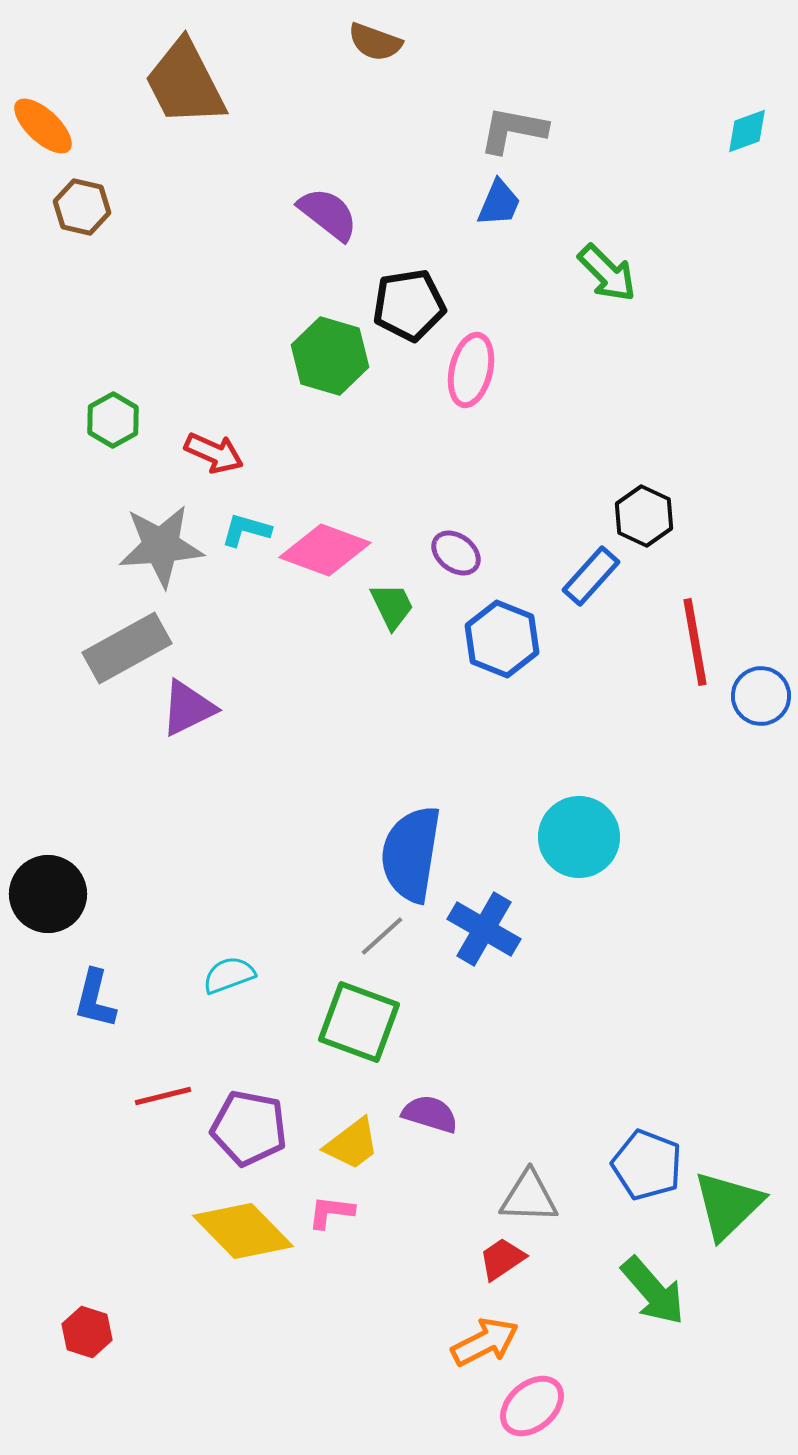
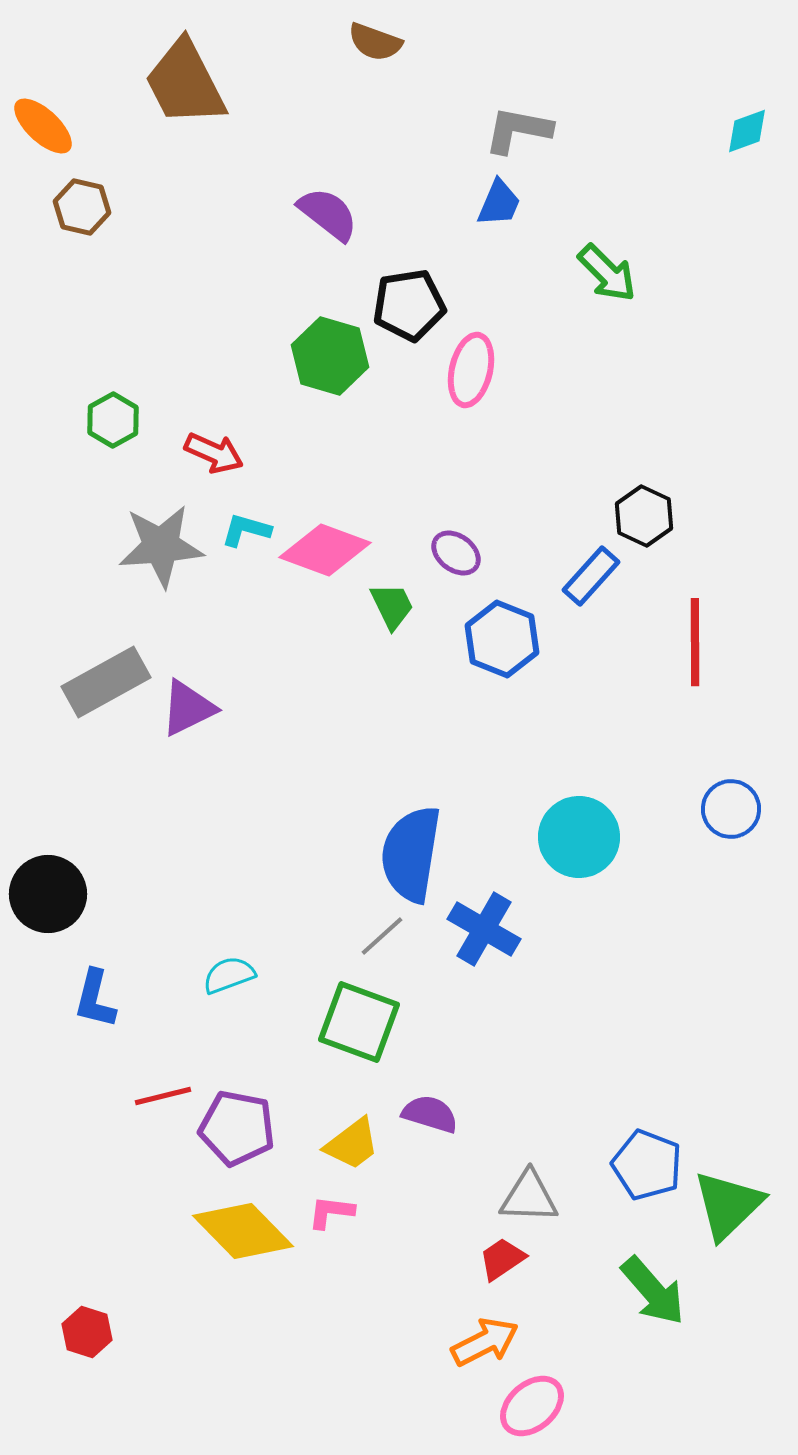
gray L-shape at (513, 130): moved 5 px right
red line at (695, 642): rotated 10 degrees clockwise
gray rectangle at (127, 648): moved 21 px left, 34 px down
blue circle at (761, 696): moved 30 px left, 113 px down
purple pentagon at (249, 1128): moved 12 px left
